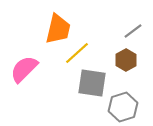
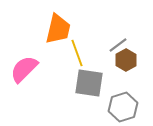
gray line: moved 15 px left, 14 px down
yellow line: rotated 68 degrees counterclockwise
gray square: moved 3 px left
